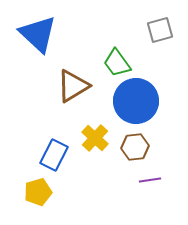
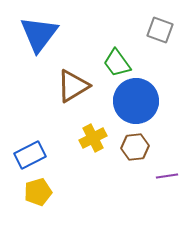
gray square: rotated 36 degrees clockwise
blue triangle: moved 1 px right; rotated 24 degrees clockwise
yellow cross: moved 2 px left; rotated 20 degrees clockwise
blue rectangle: moved 24 px left; rotated 36 degrees clockwise
purple line: moved 17 px right, 4 px up
